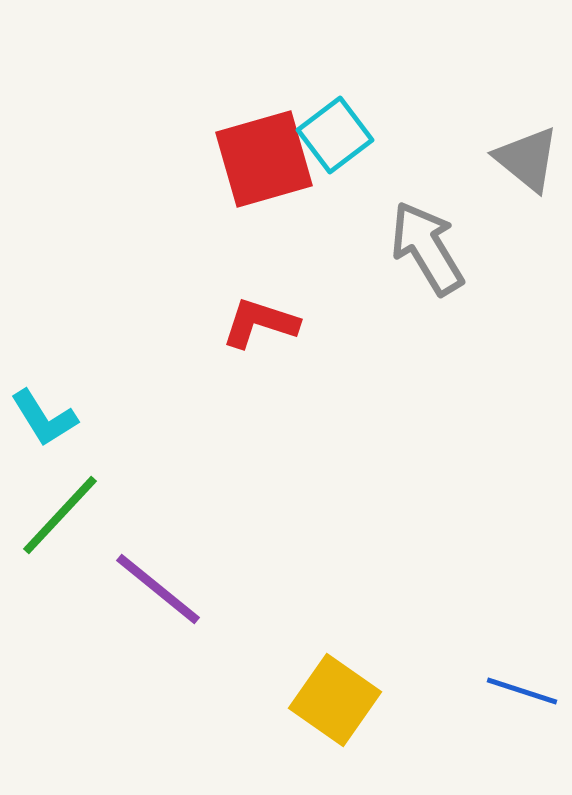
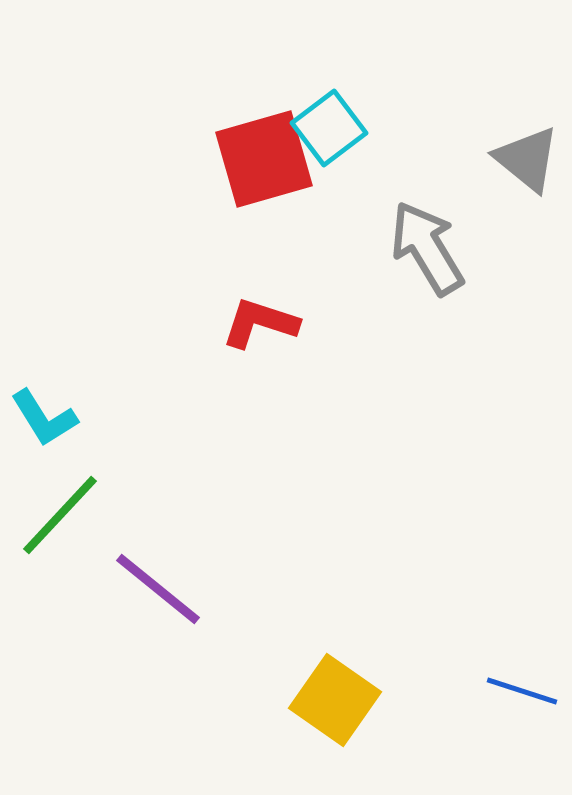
cyan square: moved 6 px left, 7 px up
